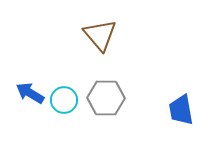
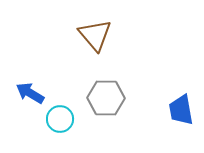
brown triangle: moved 5 px left
cyan circle: moved 4 px left, 19 px down
